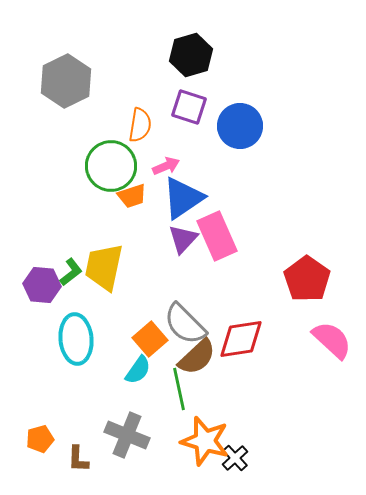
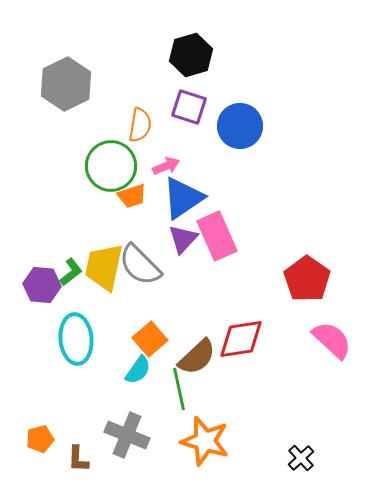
gray hexagon: moved 3 px down
gray semicircle: moved 45 px left, 59 px up
black cross: moved 66 px right
